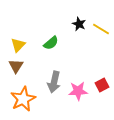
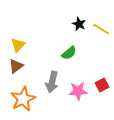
green semicircle: moved 18 px right, 10 px down
brown triangle: rotated 21 degrees clockwise
gray arrow: moved 2 px left
